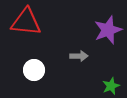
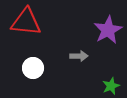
purple star: rotated 8 degrees counterclockwise
white circle: moved 1 px left, 2 px up
